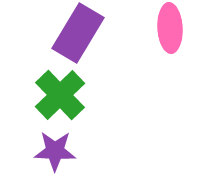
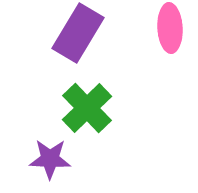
green cross: moved 27 px right, 13 px down
purple star: moved 5 px left, 8 px down
